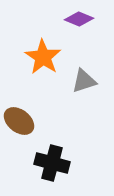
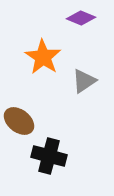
purple diamond: moved 2 px right, 1 px up
gray triangle: rotated 16 degrees counterclockwise
black cross: moved 3 px left, 7 px up
